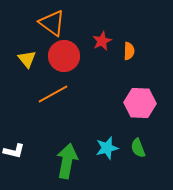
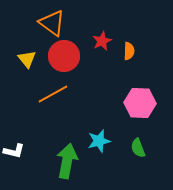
cyan star: moved 8 px left, 7 px up
